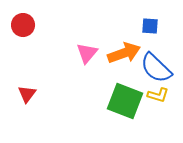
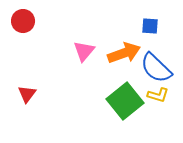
red circle: moved 4 px up
pink triangle: moved 3 px left, 2 px up
green square: rotated 30 degrees clockwise
